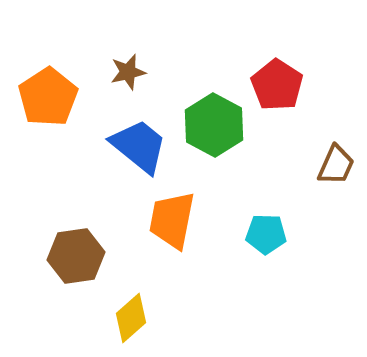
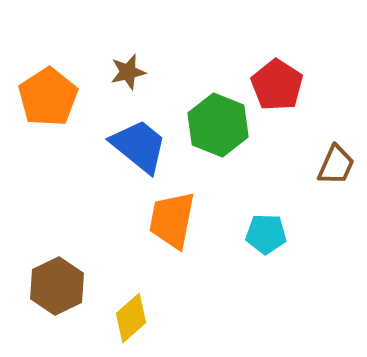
green hexagon: moved 4 px right; rotated 6 degrees counterclockwise
brown hexagon: moved 19 px left, 30 px down; rotated 18 degrees counterclockwise
